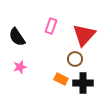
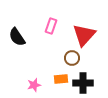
brown circle: moved 3 px left, 1 px up
pink star: moved 14 px right, 18 px down
orange rectangle: rotated 32 degrees counterclockwise
